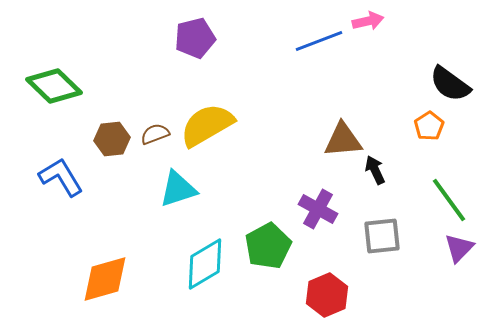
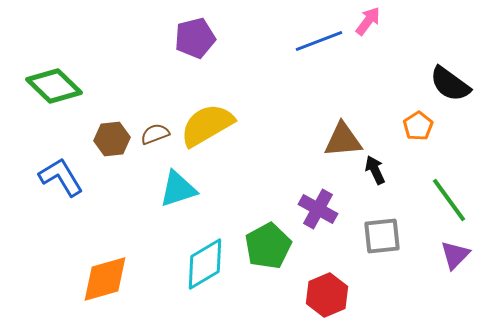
pink arrow: rotated 40 degrees counterclockwise
orange pentagon: moved 11 px left
purple triangle: moved 4 px left, 7 px down
